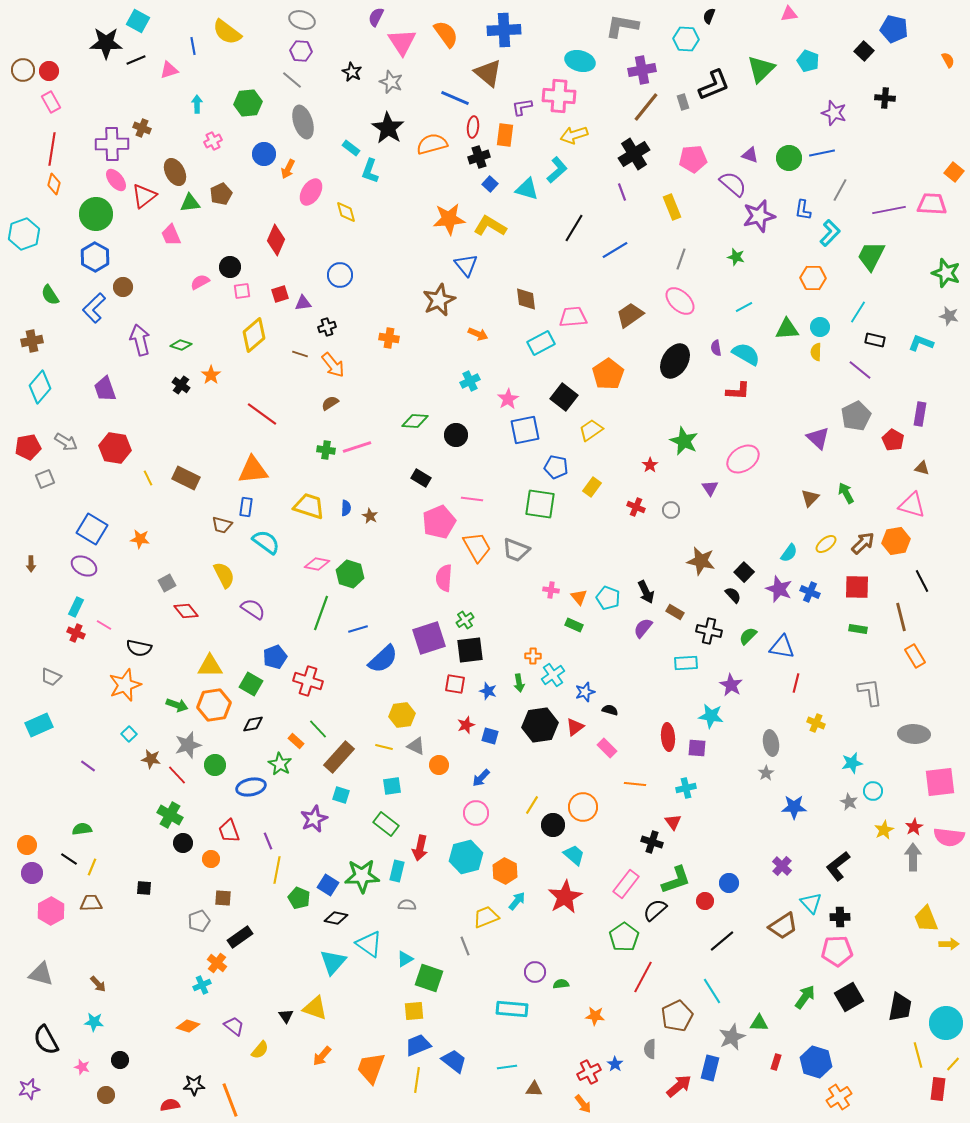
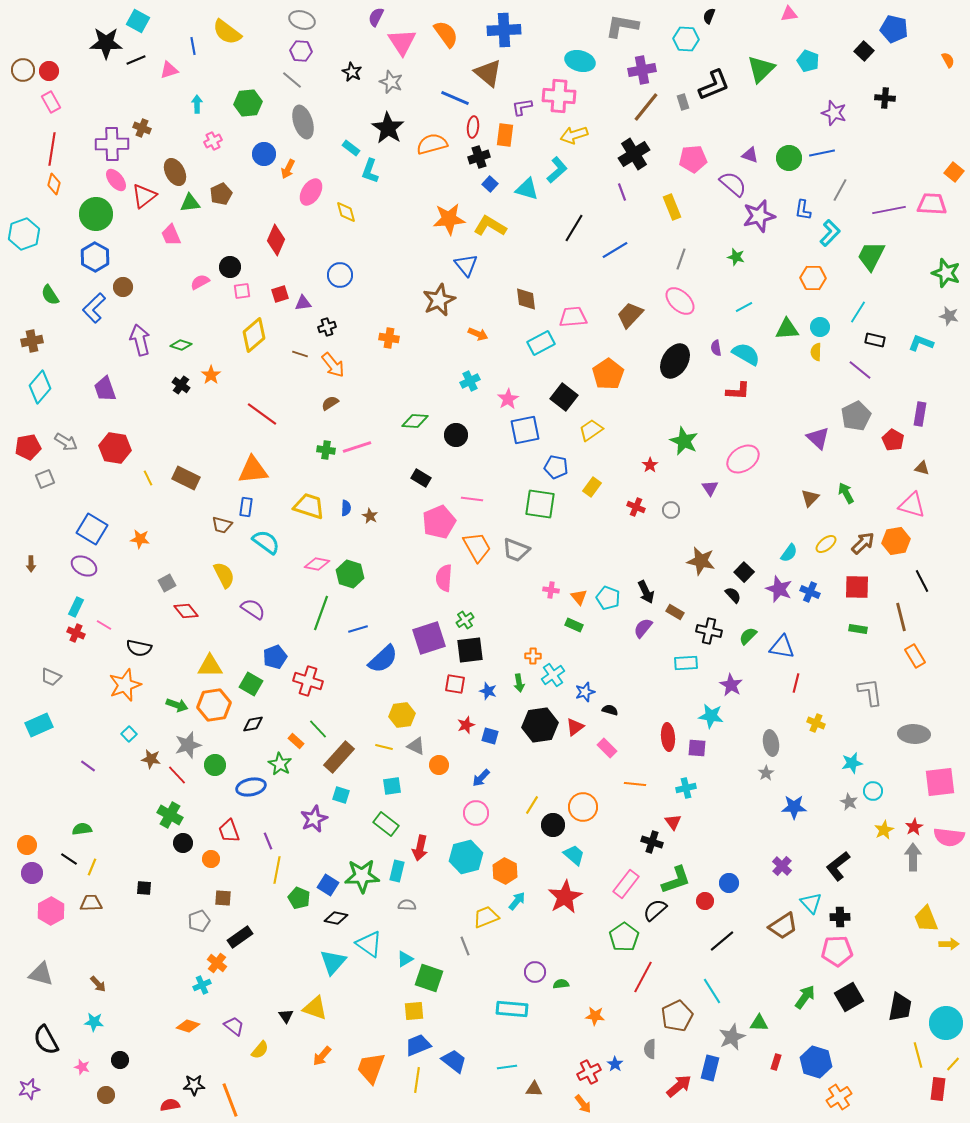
brown trapezoid at (630, 315): rotated 12 degrees counterclockwise
